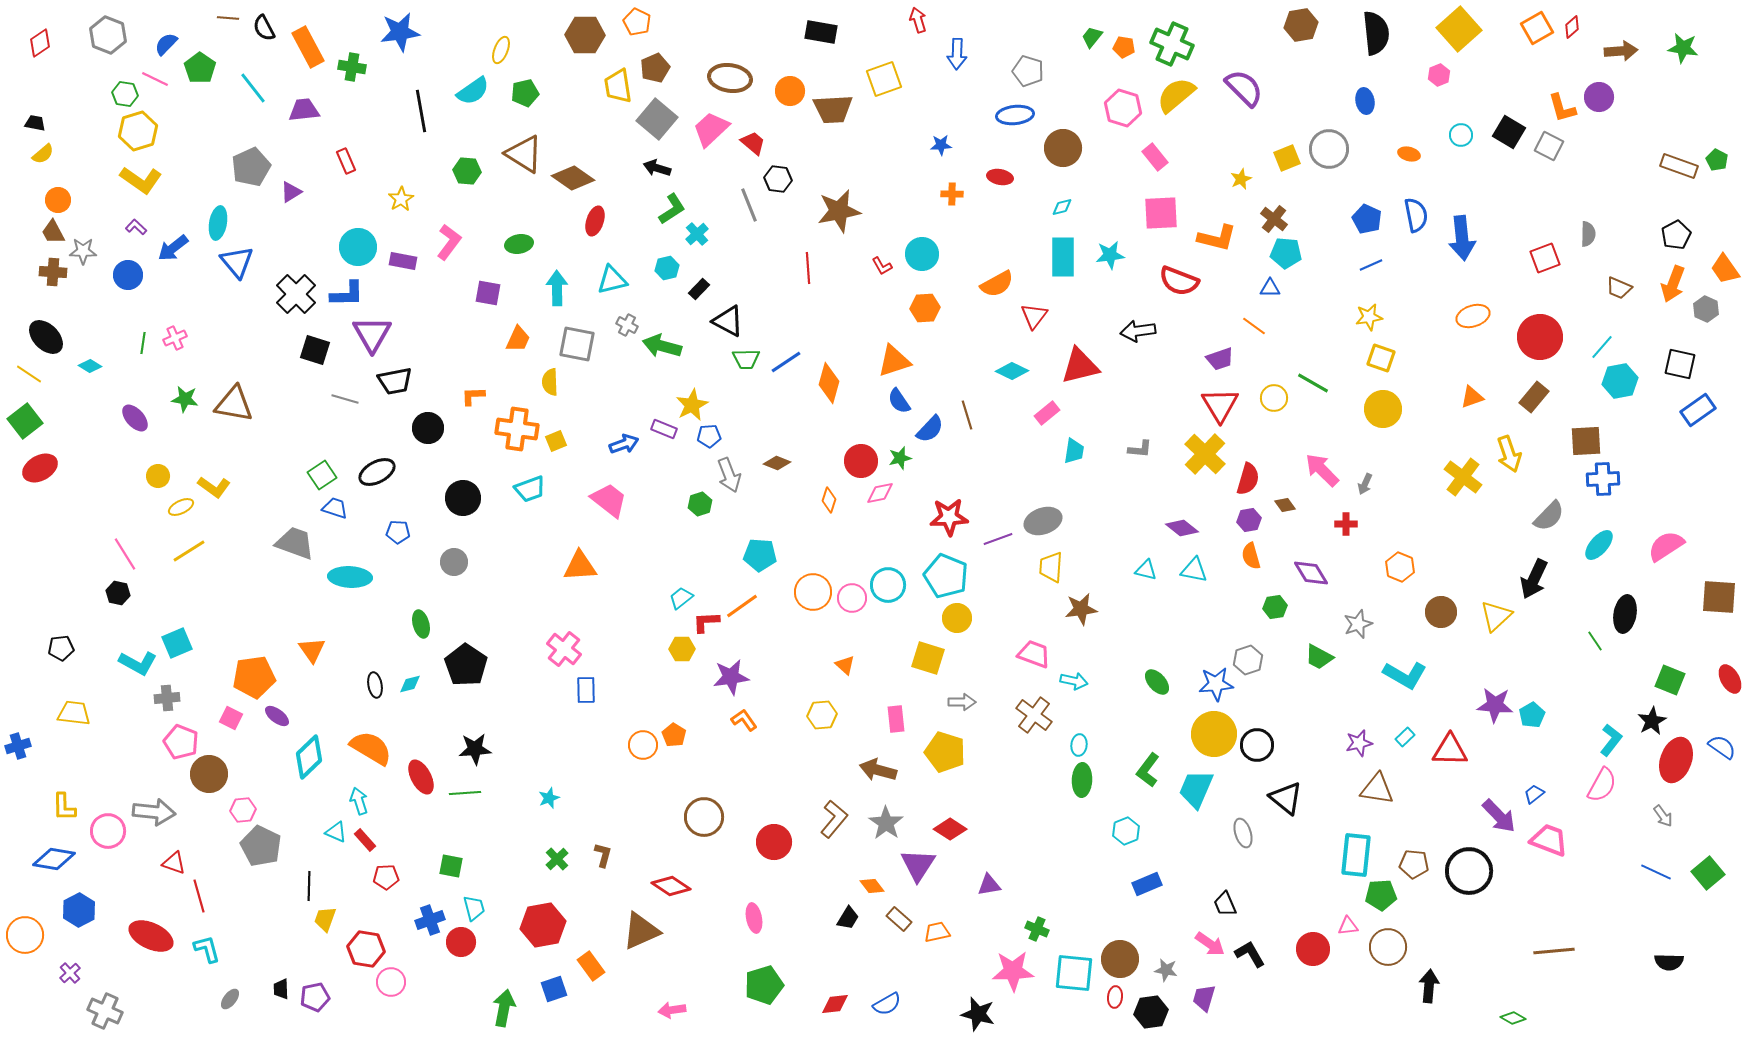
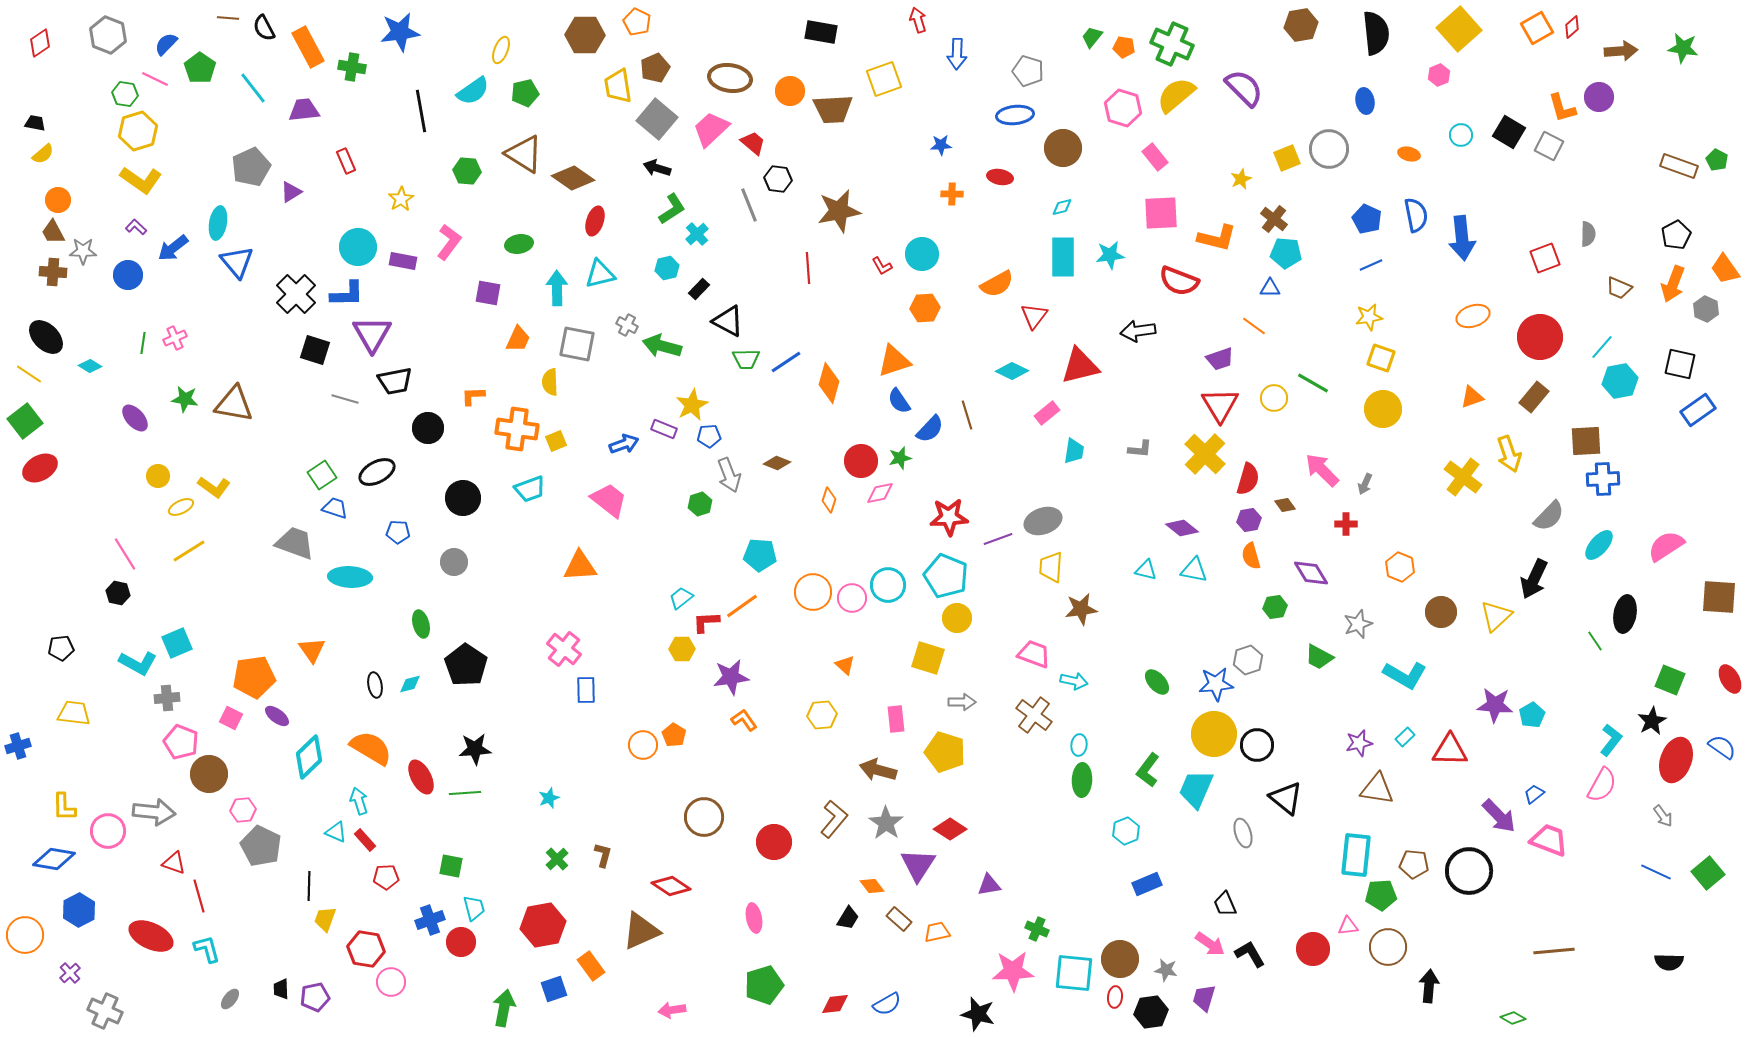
cyan triangle at (612, 280): moved 12 px left, 6 px up
